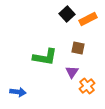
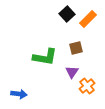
orange rectangle: rotated 18 degrees counterclockwise
brown square: moved 2 px left; rotated 24 degrees counterclockwise
blue arrow: moved 1 px right, 2 px down
